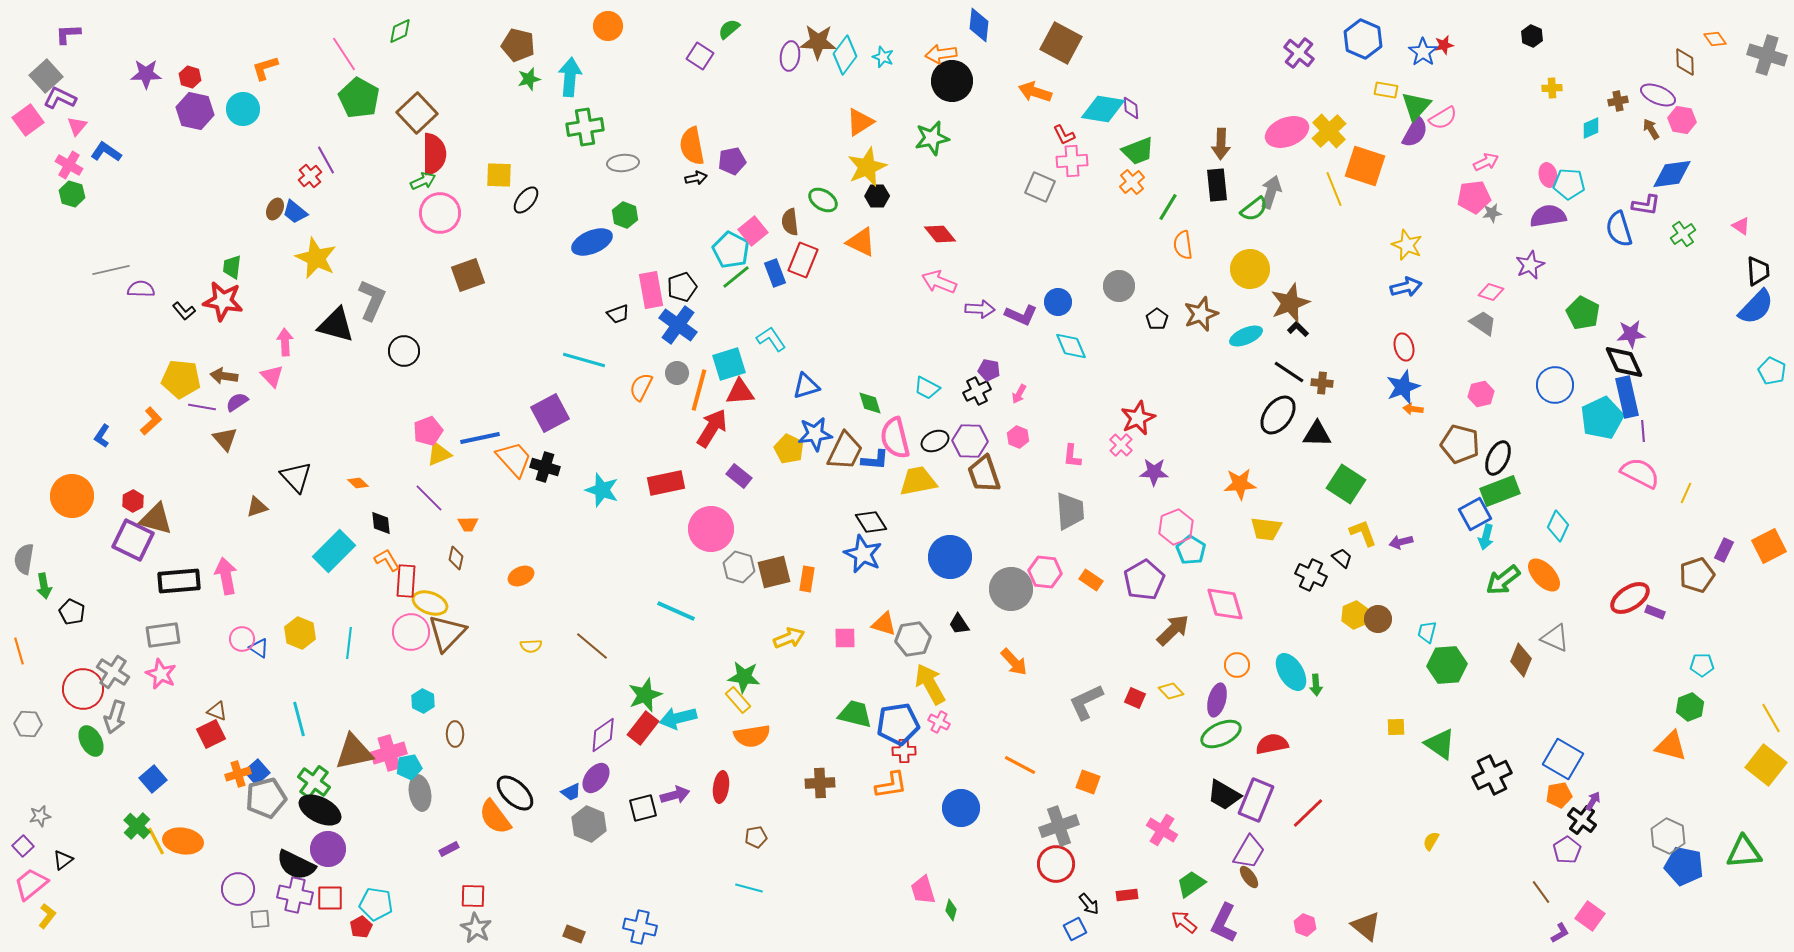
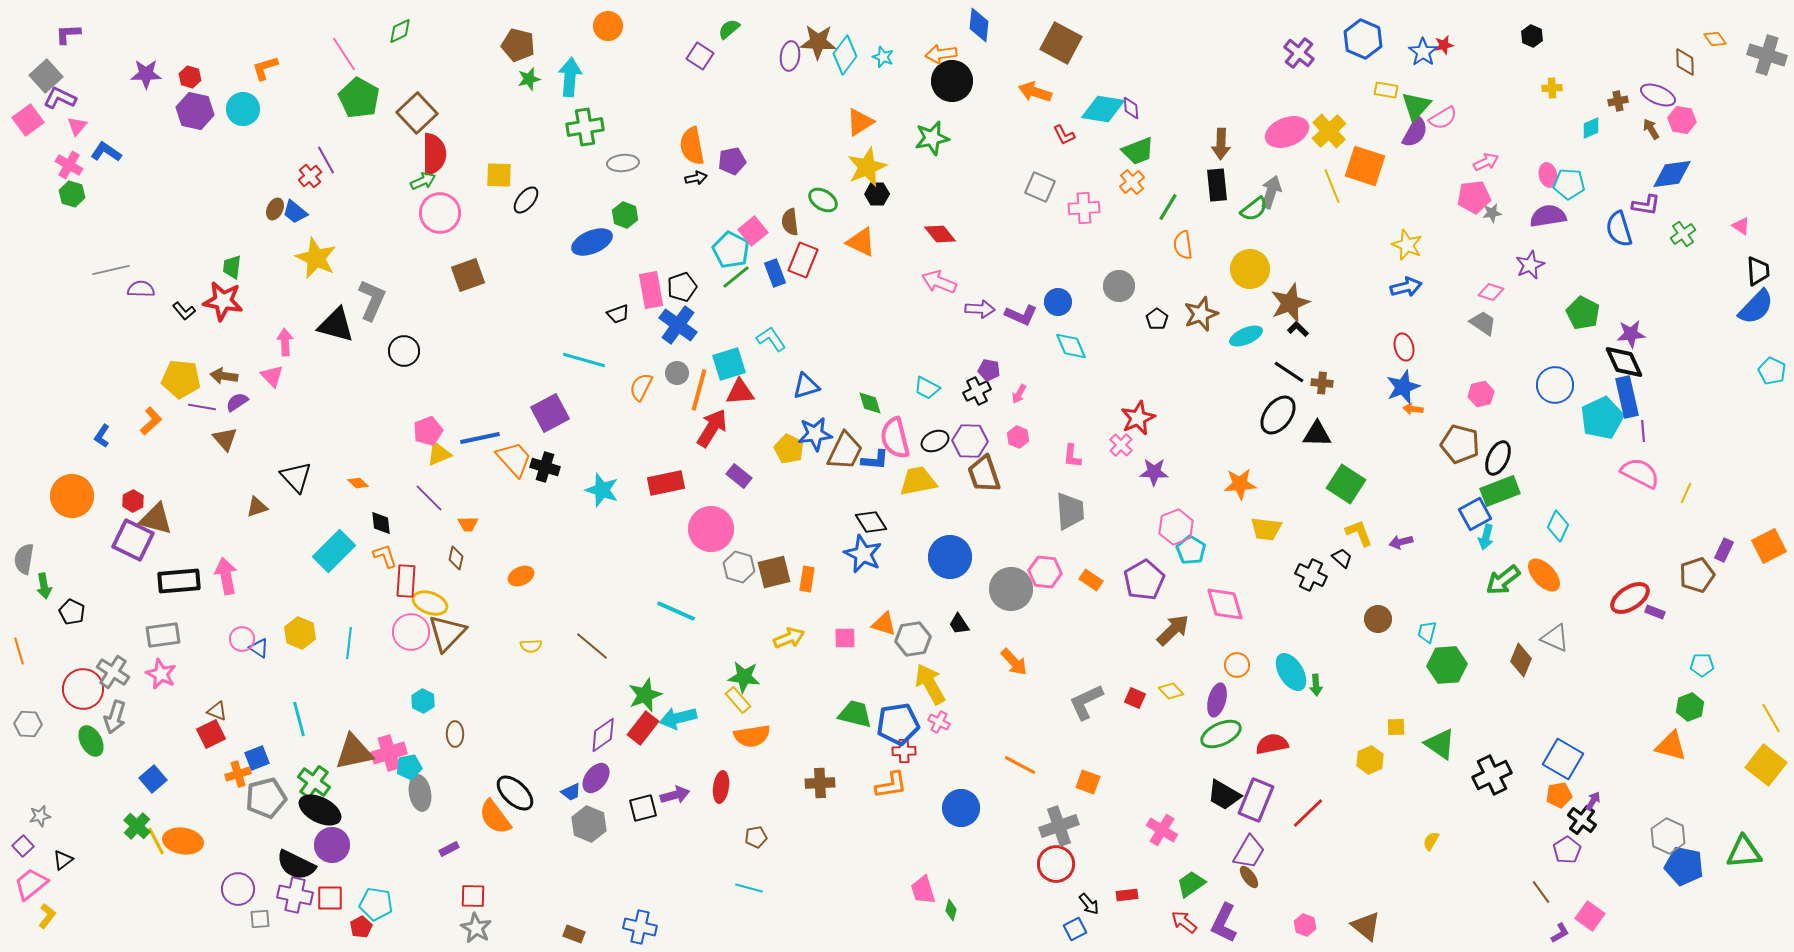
pink cross at (1072, 161): moved 12 px right, 47 px down
yellow line at (1334, 189): moved 2 px left, 3 px up
black hexagon at (877, 196): moved 2 px up
yellow L-shape at (1363, 533): moved 4 px left
orange L-shape at (387, 560): moved 2 px left, 4 px up; rotated 12 degrees clockwise
yellow hexagon at (1355, 615): moved 15 px right, 145 px down
blue square at (257, 772): moved 14 px up; rotated 20 degrees clockwise
purple circle at (328, 849): moved 4 px right, 4 px up
